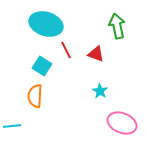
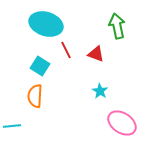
cyan square: moved 2 px left
pink ellipse: rotated 12 degrees clockwise
